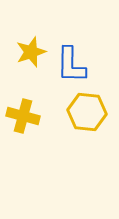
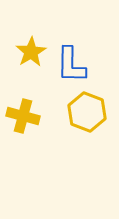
yellow star: rotated 12 degrees counterclockwise
yellow hexagon: rotated 15 degrees clockwise
